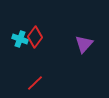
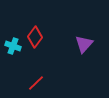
cyan cross: moved 7 px left, 7 px down
red line: moved 1 px right
